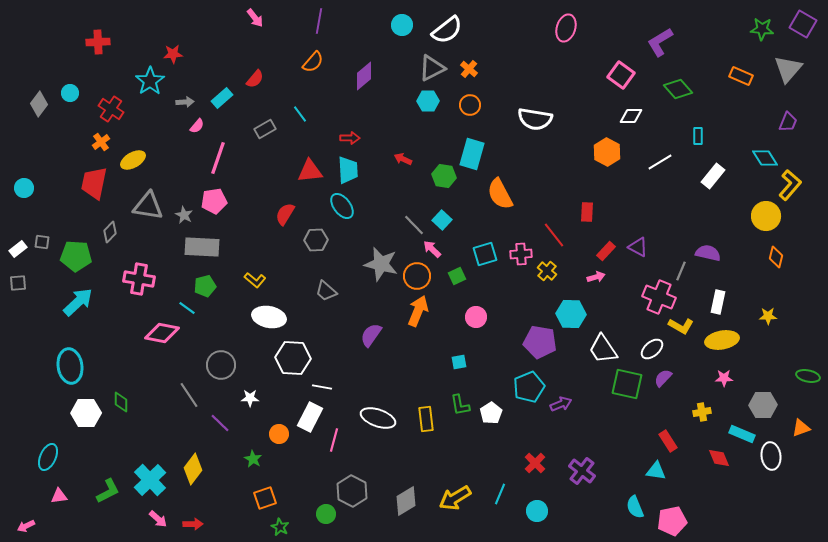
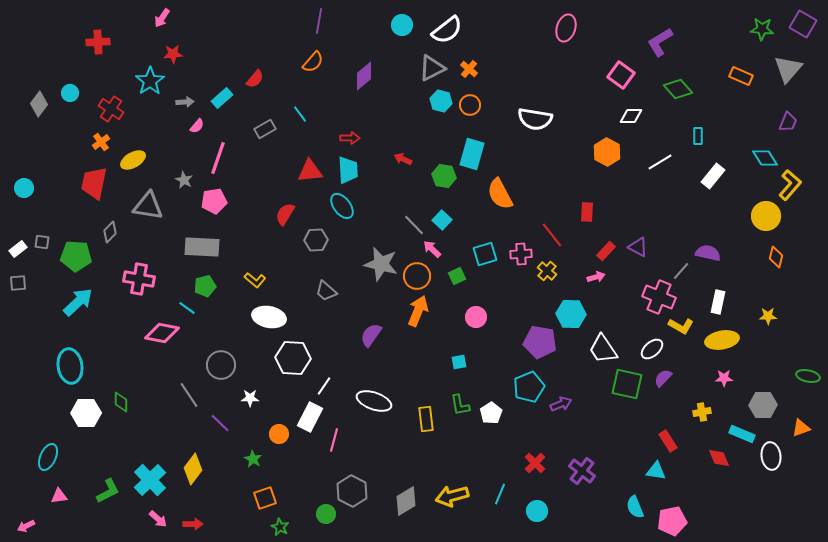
pink arrow at (255, 18): moved 93 px left; rotated 72 degrees clockwise
cyan hexagon at (428, 101): moved 13 px right; rotated 15 degrees clockwise
gray star at (184, 215): moved 35 px up
red line at (554, 235): moved 2 px left
gray line at (681, 271): rotated 18 degrees clockwise
white line at (322, 387): moved 2 px right, 1 px up; rotated 66 degrees counterclockwise
white ellipse at (378, 418): moved 4 px left, 17 px up
yellow arrow at (455, 498): moved 3 px left, 2 px up; rotated 16 degrees clockwise
